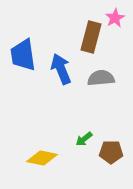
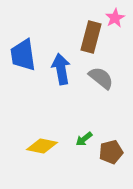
blue arrow: rotated 12 degrees clockwise
gray semicircle: rotated 44 degrees clockwise
brown pentagon: rotated 15 degrees counterclockwise
yellow diamond: moved 12 px up
